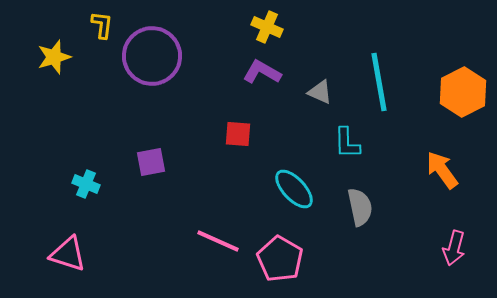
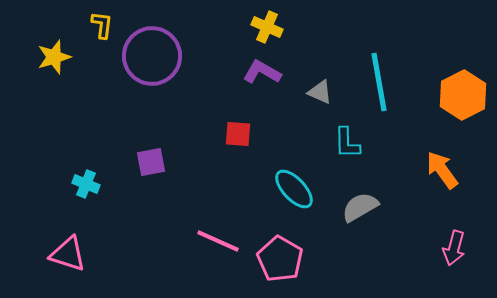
orange hexagon: moved 3 px down
gray semicircle: rotated 108 degrees counterclockwise
